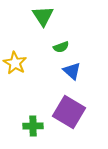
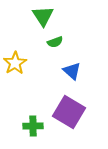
green semicircle: moved 6 px left, 5 px up
yellow star: rotated 10 degrees clockwise
